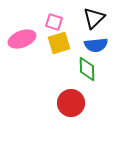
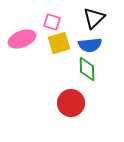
pink square: moved 2 px left
blue semicircle: moved 6 px left
